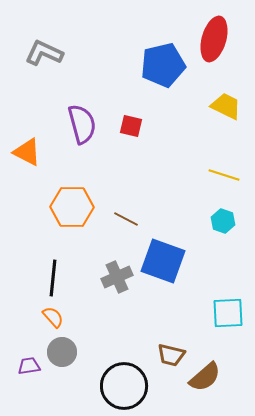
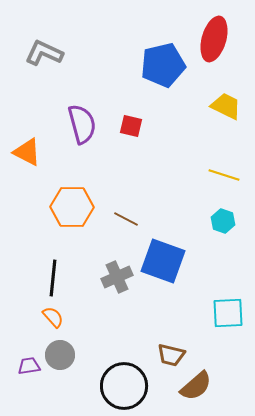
gray circle: moved 2 px left, 3 px down
brown semicircle: moved 9 px left, 9 px down
